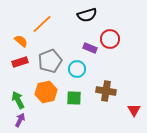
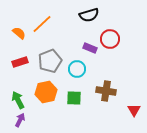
black semicircle: moved 2 px right
orange semicircle: moved 2 px left, 8 px up
